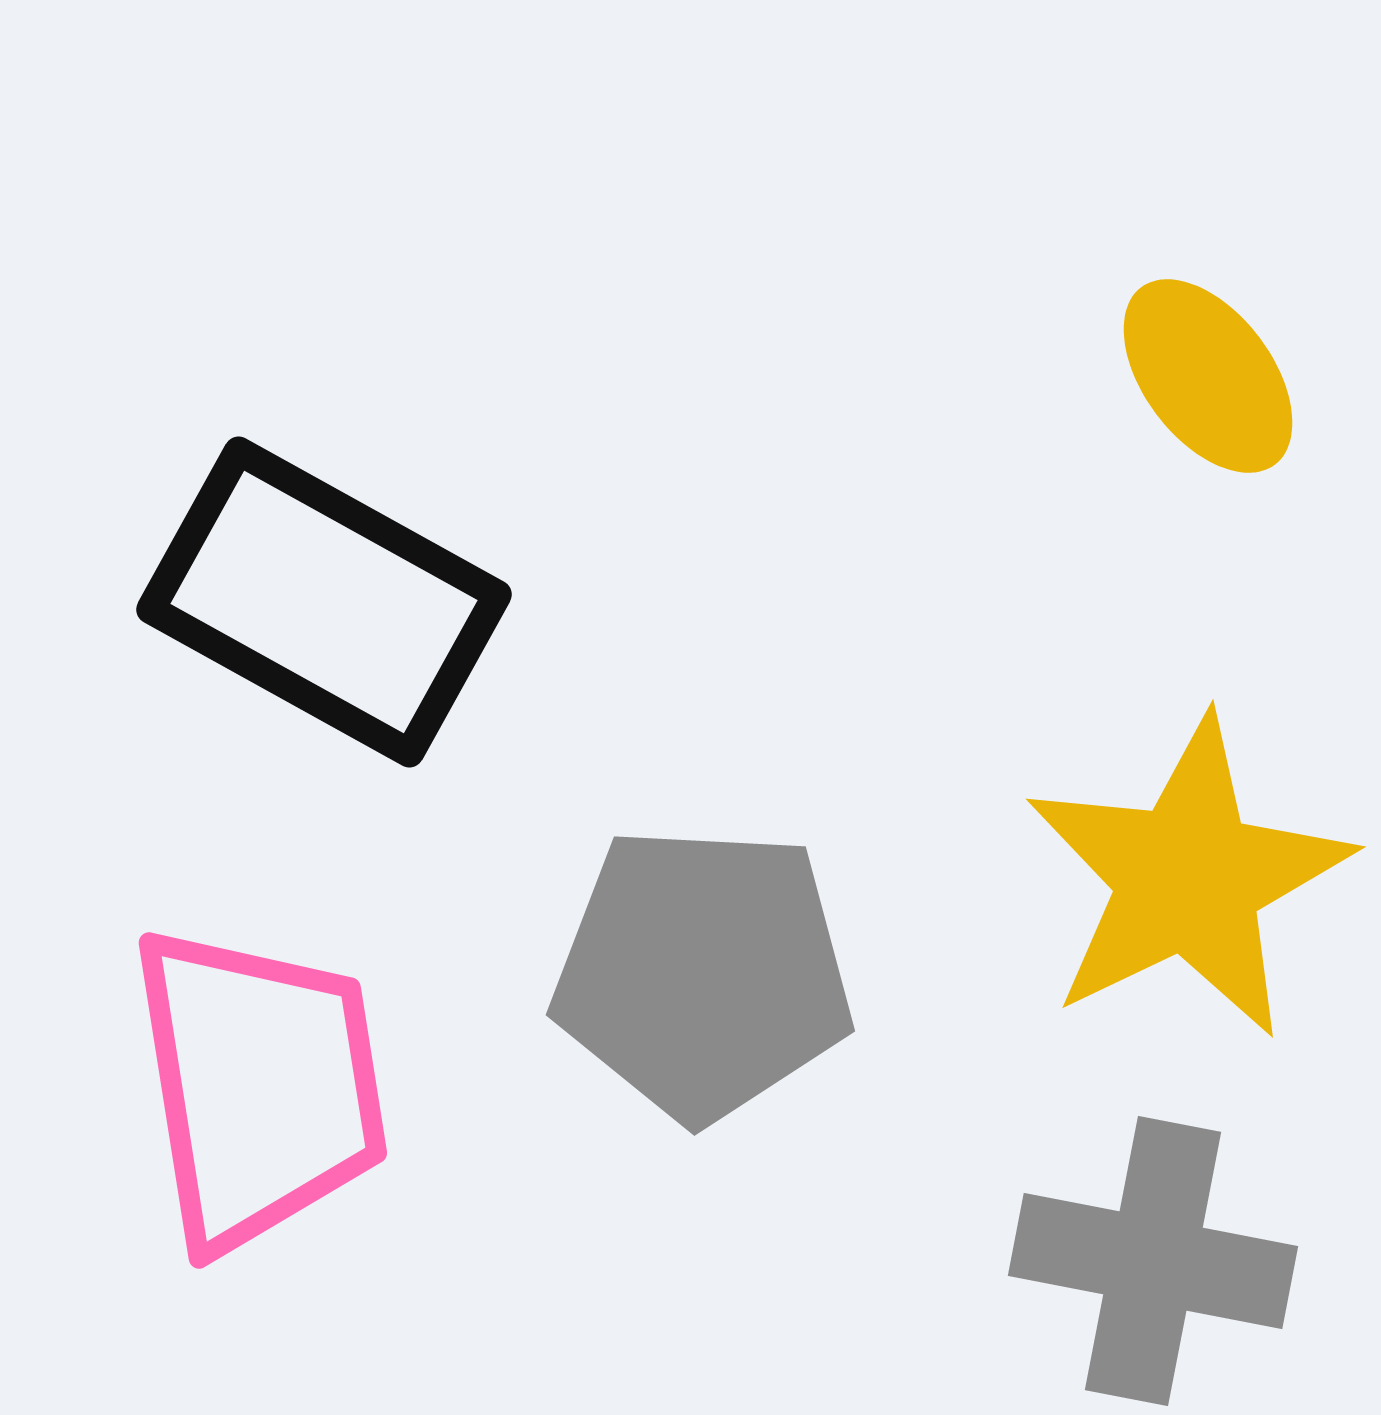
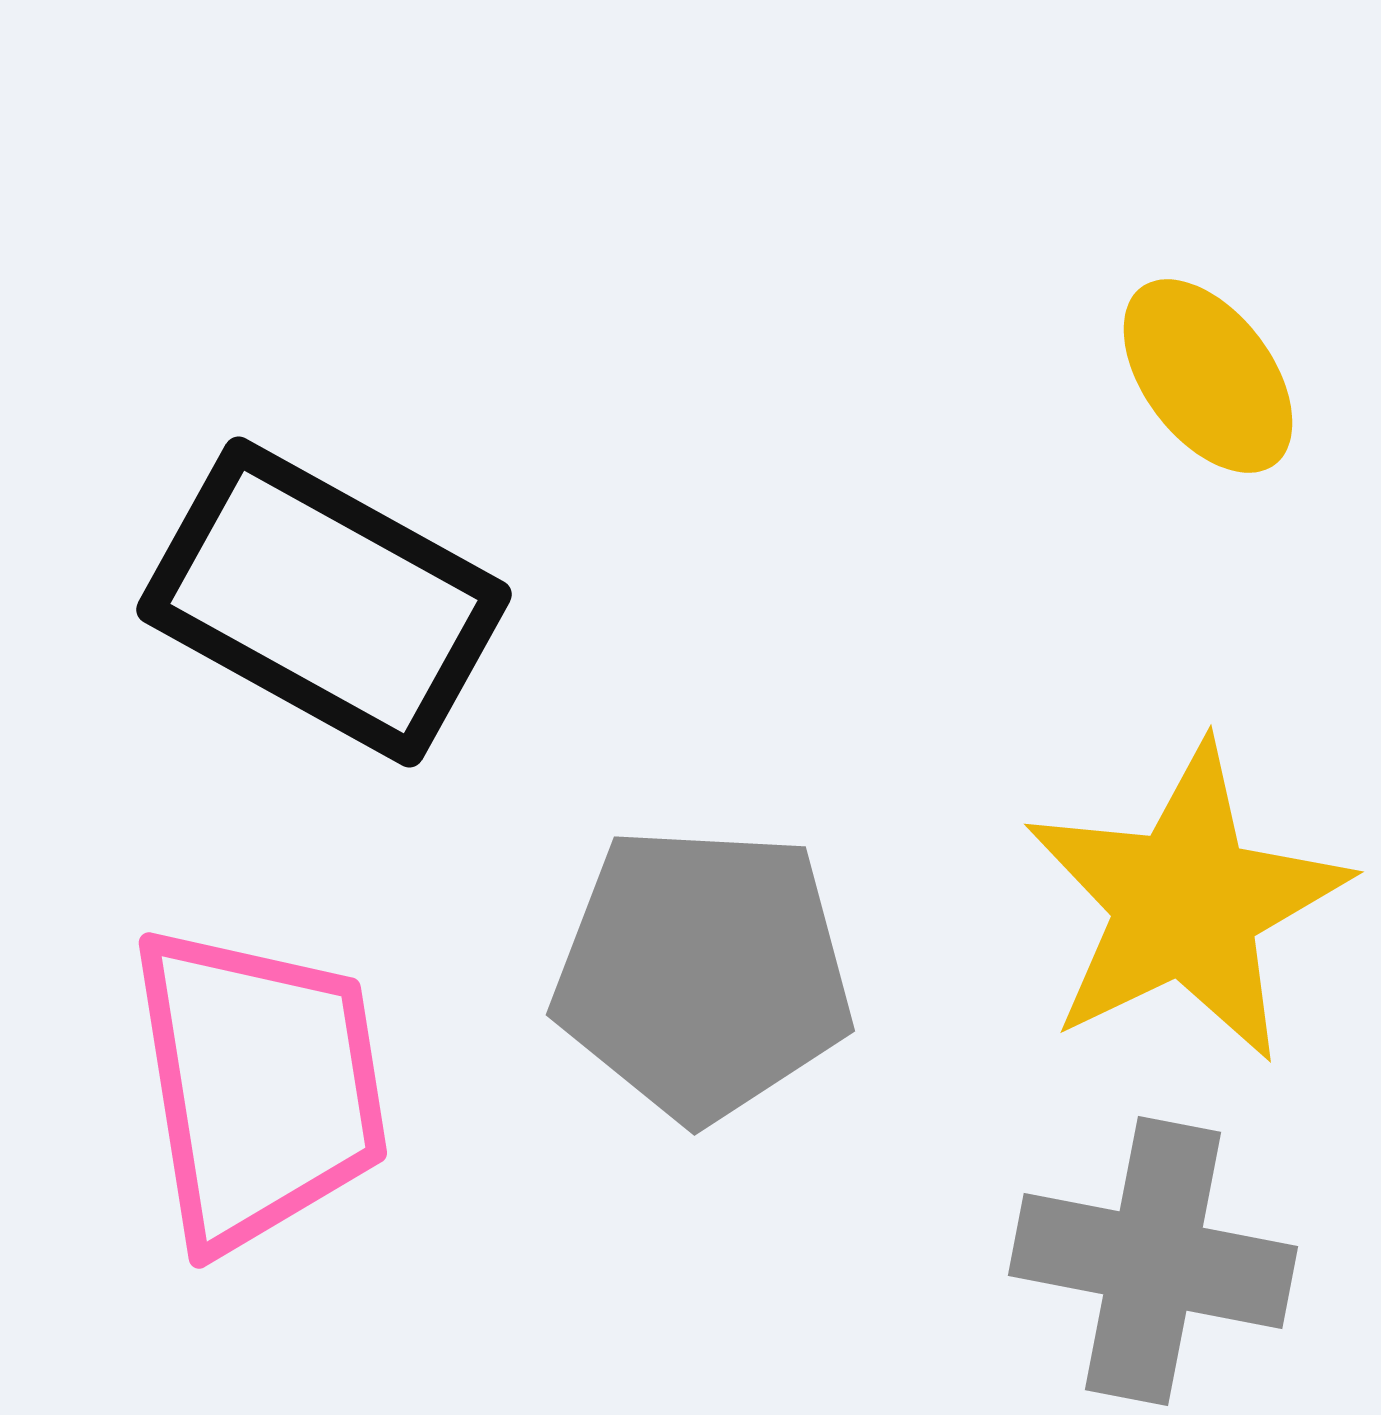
yellow star: moved 2 px left, 25 px down
